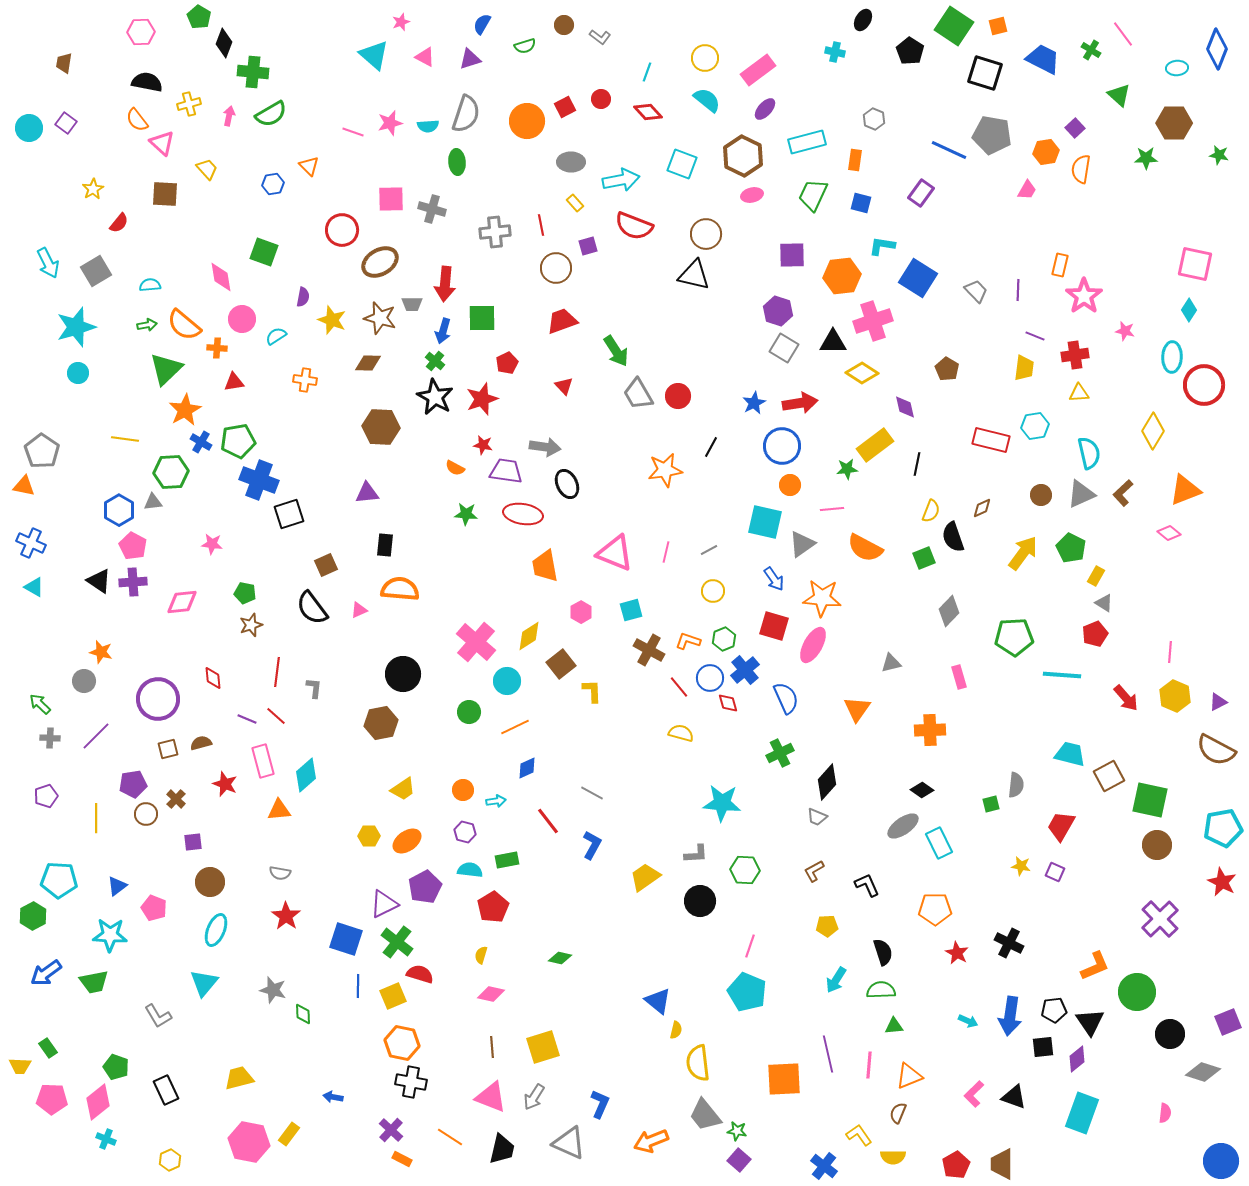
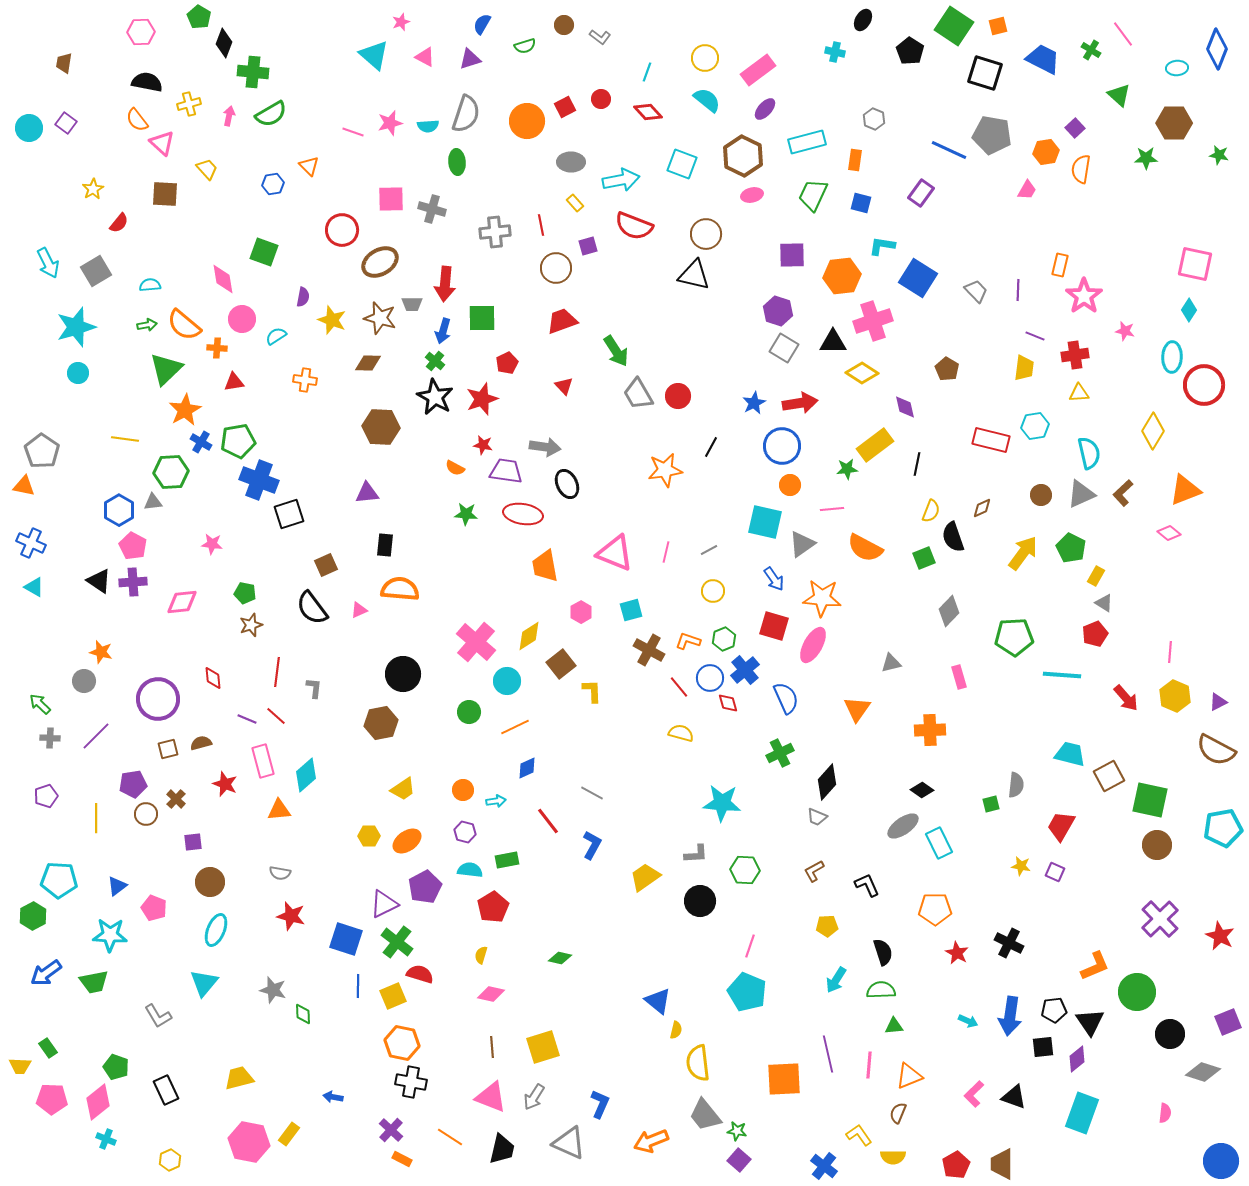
pink diamond at (221, 277): moved 2 px right, 2 px down
red star at (1222, 882): moved 2 px left, 54 px down
red star at (286, 916): moved 5 px right; rotated 20 degrees counterclockwise
